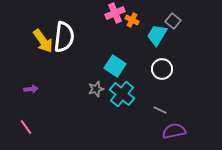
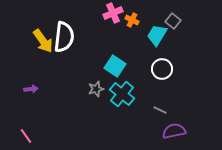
pink cross: moved 2 px left
pink line: moved 9 px down
